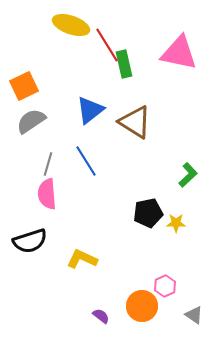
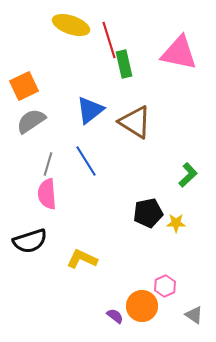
red line: moved 2 px right, 5 px up; rotated 15 degrees clockwise
purple semicircle: moved 14 px right
